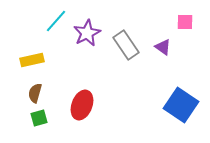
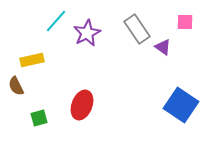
gray rectangle: moved 11 px right, 16 px up
brown semicircle: moved 19 px left, 7 px up; rotated 42 degrees counterclockwise
